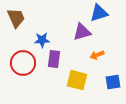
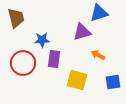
brown trapezoid: rotated 10 degrees clockwise
orange arrow: moved 1 px right; rotated 48 degrees clockwise
